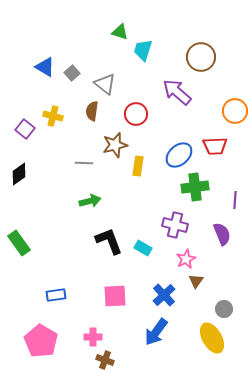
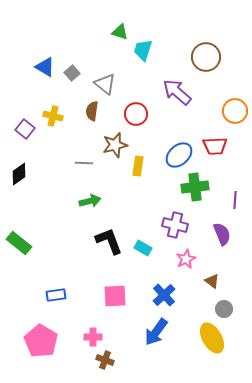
brown circle: moved 5 px right
green rectangle: rotated 15 degrees counterclockwise
brown triangle: moved 16 px right; rotated 28 degrees counterclockwise
